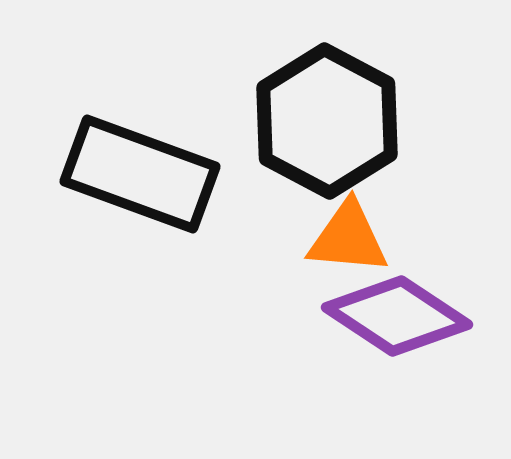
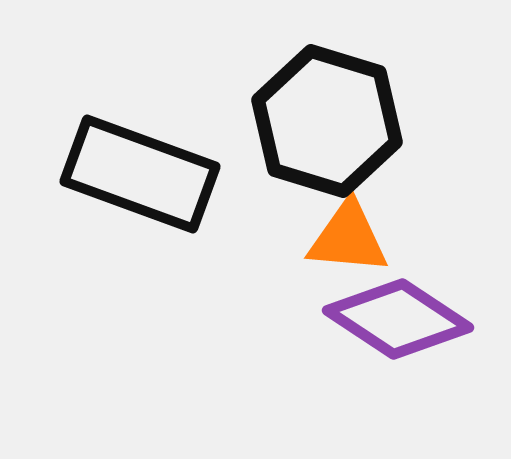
black hexagon: rotated 11 degrees counterclockwise
purple diamond: moved 1 px right, 3 px down
